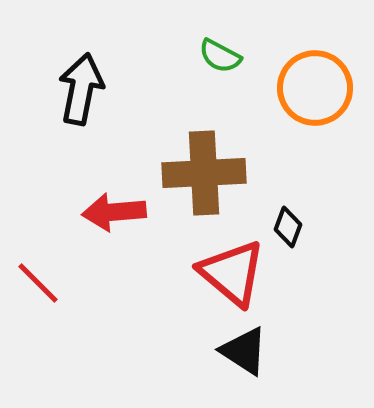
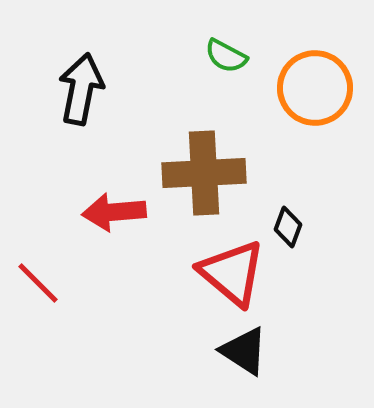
green semicircle: moved 6 px right
